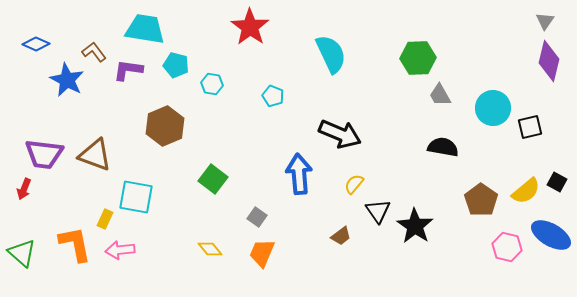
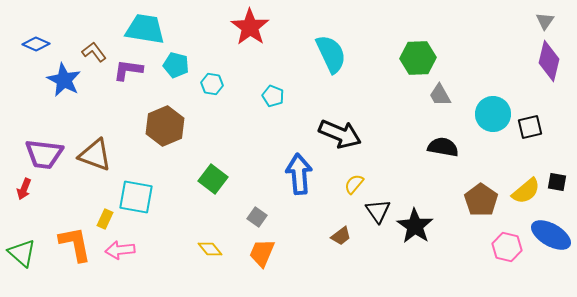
blue star at (67, 80): moved 3 px left
cyan circle at (493, 108): moved 6 px down
black square at (557, 182): rotated 18 degrees counterclockwise
